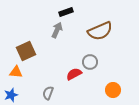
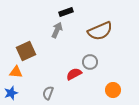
blue star: moved 2 px up
